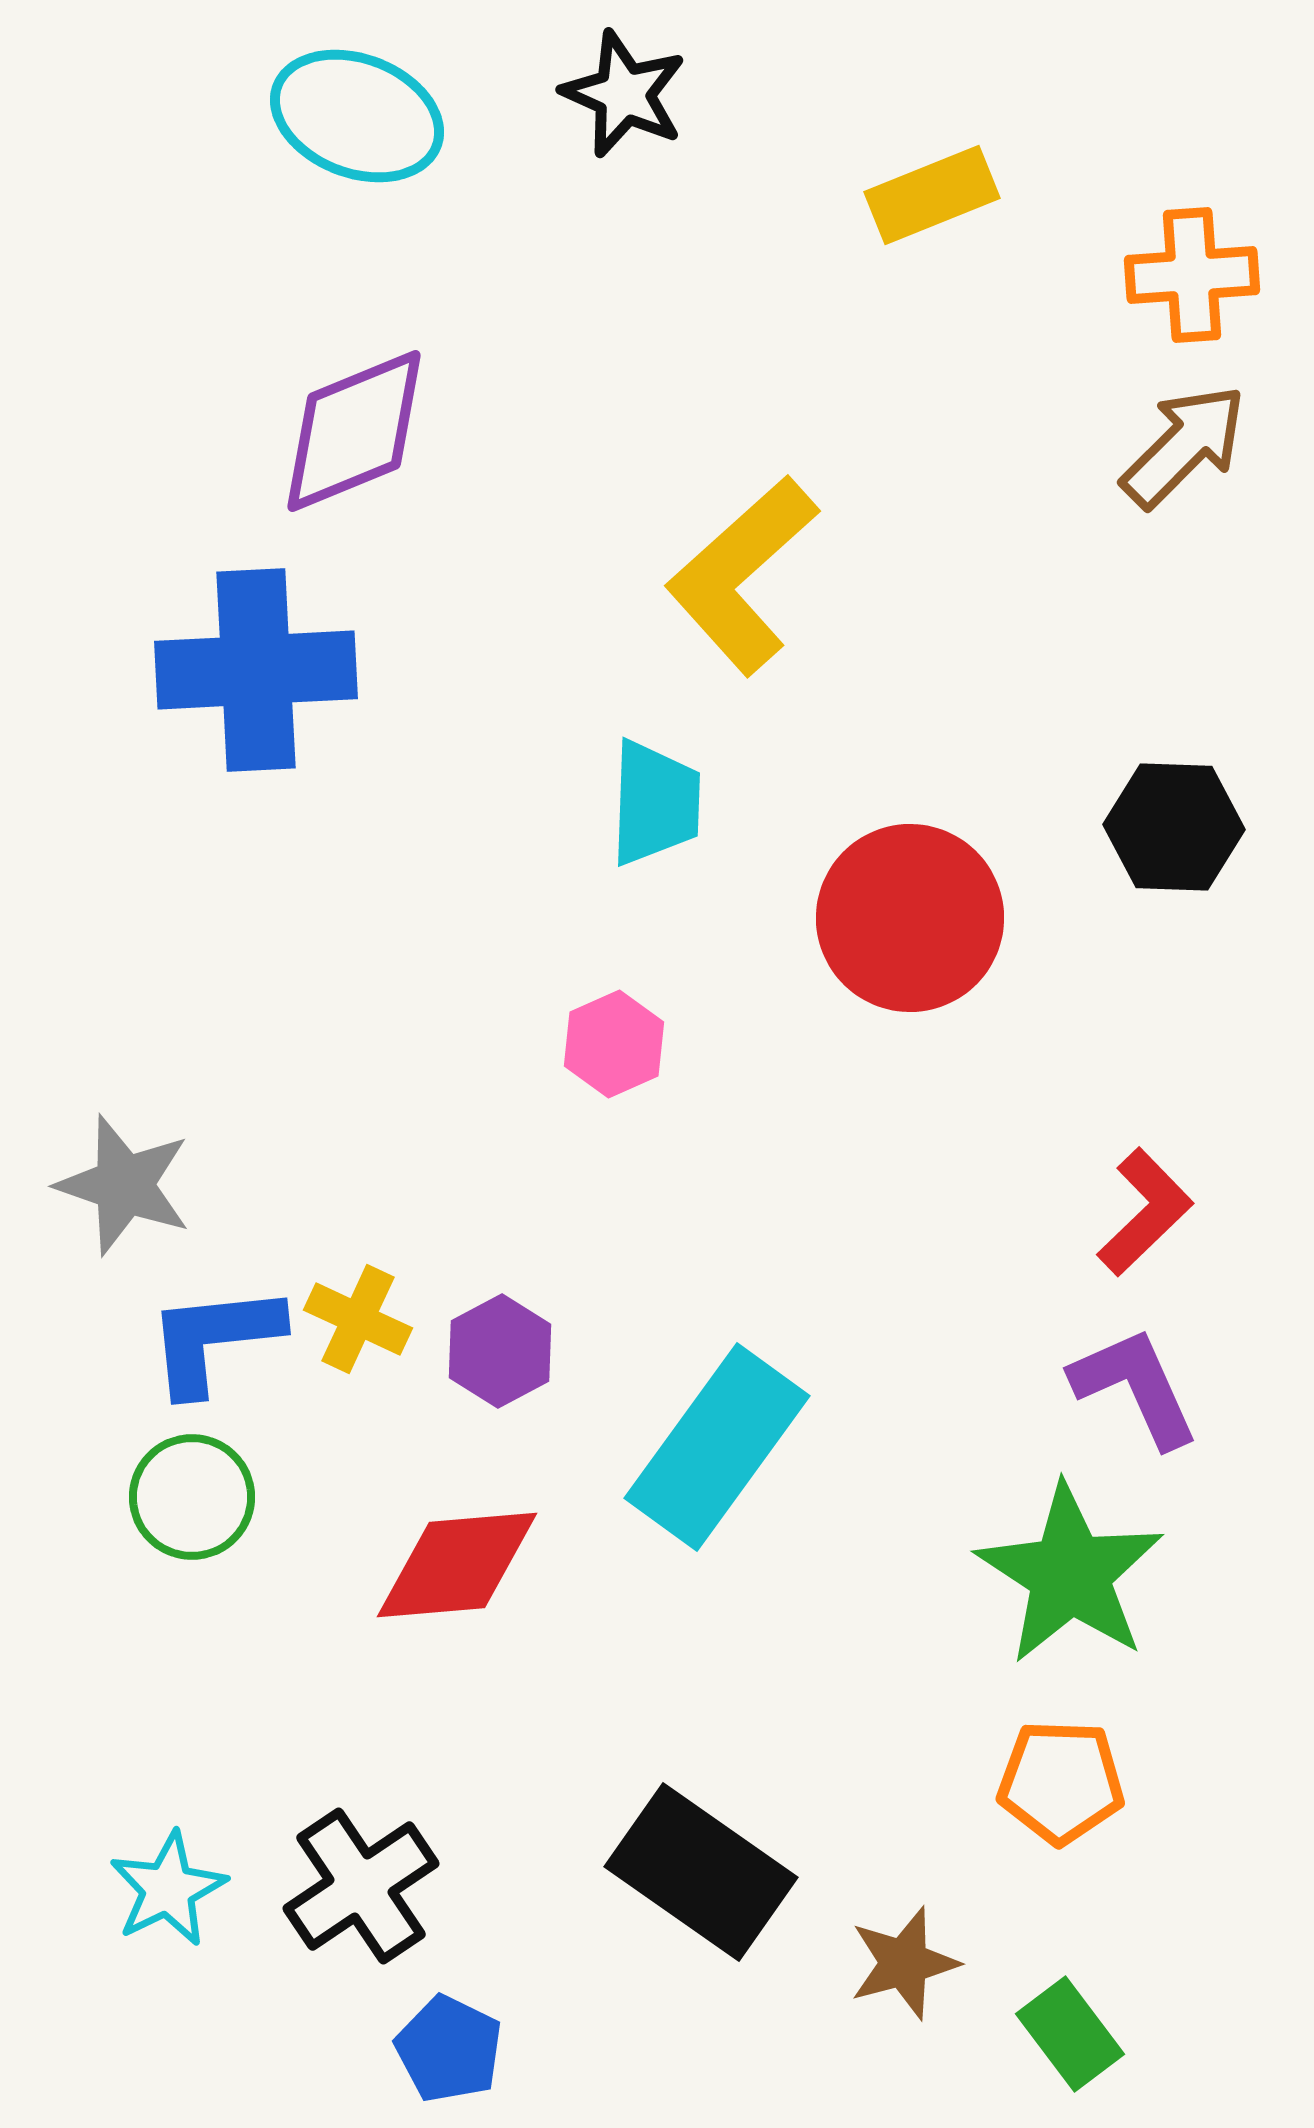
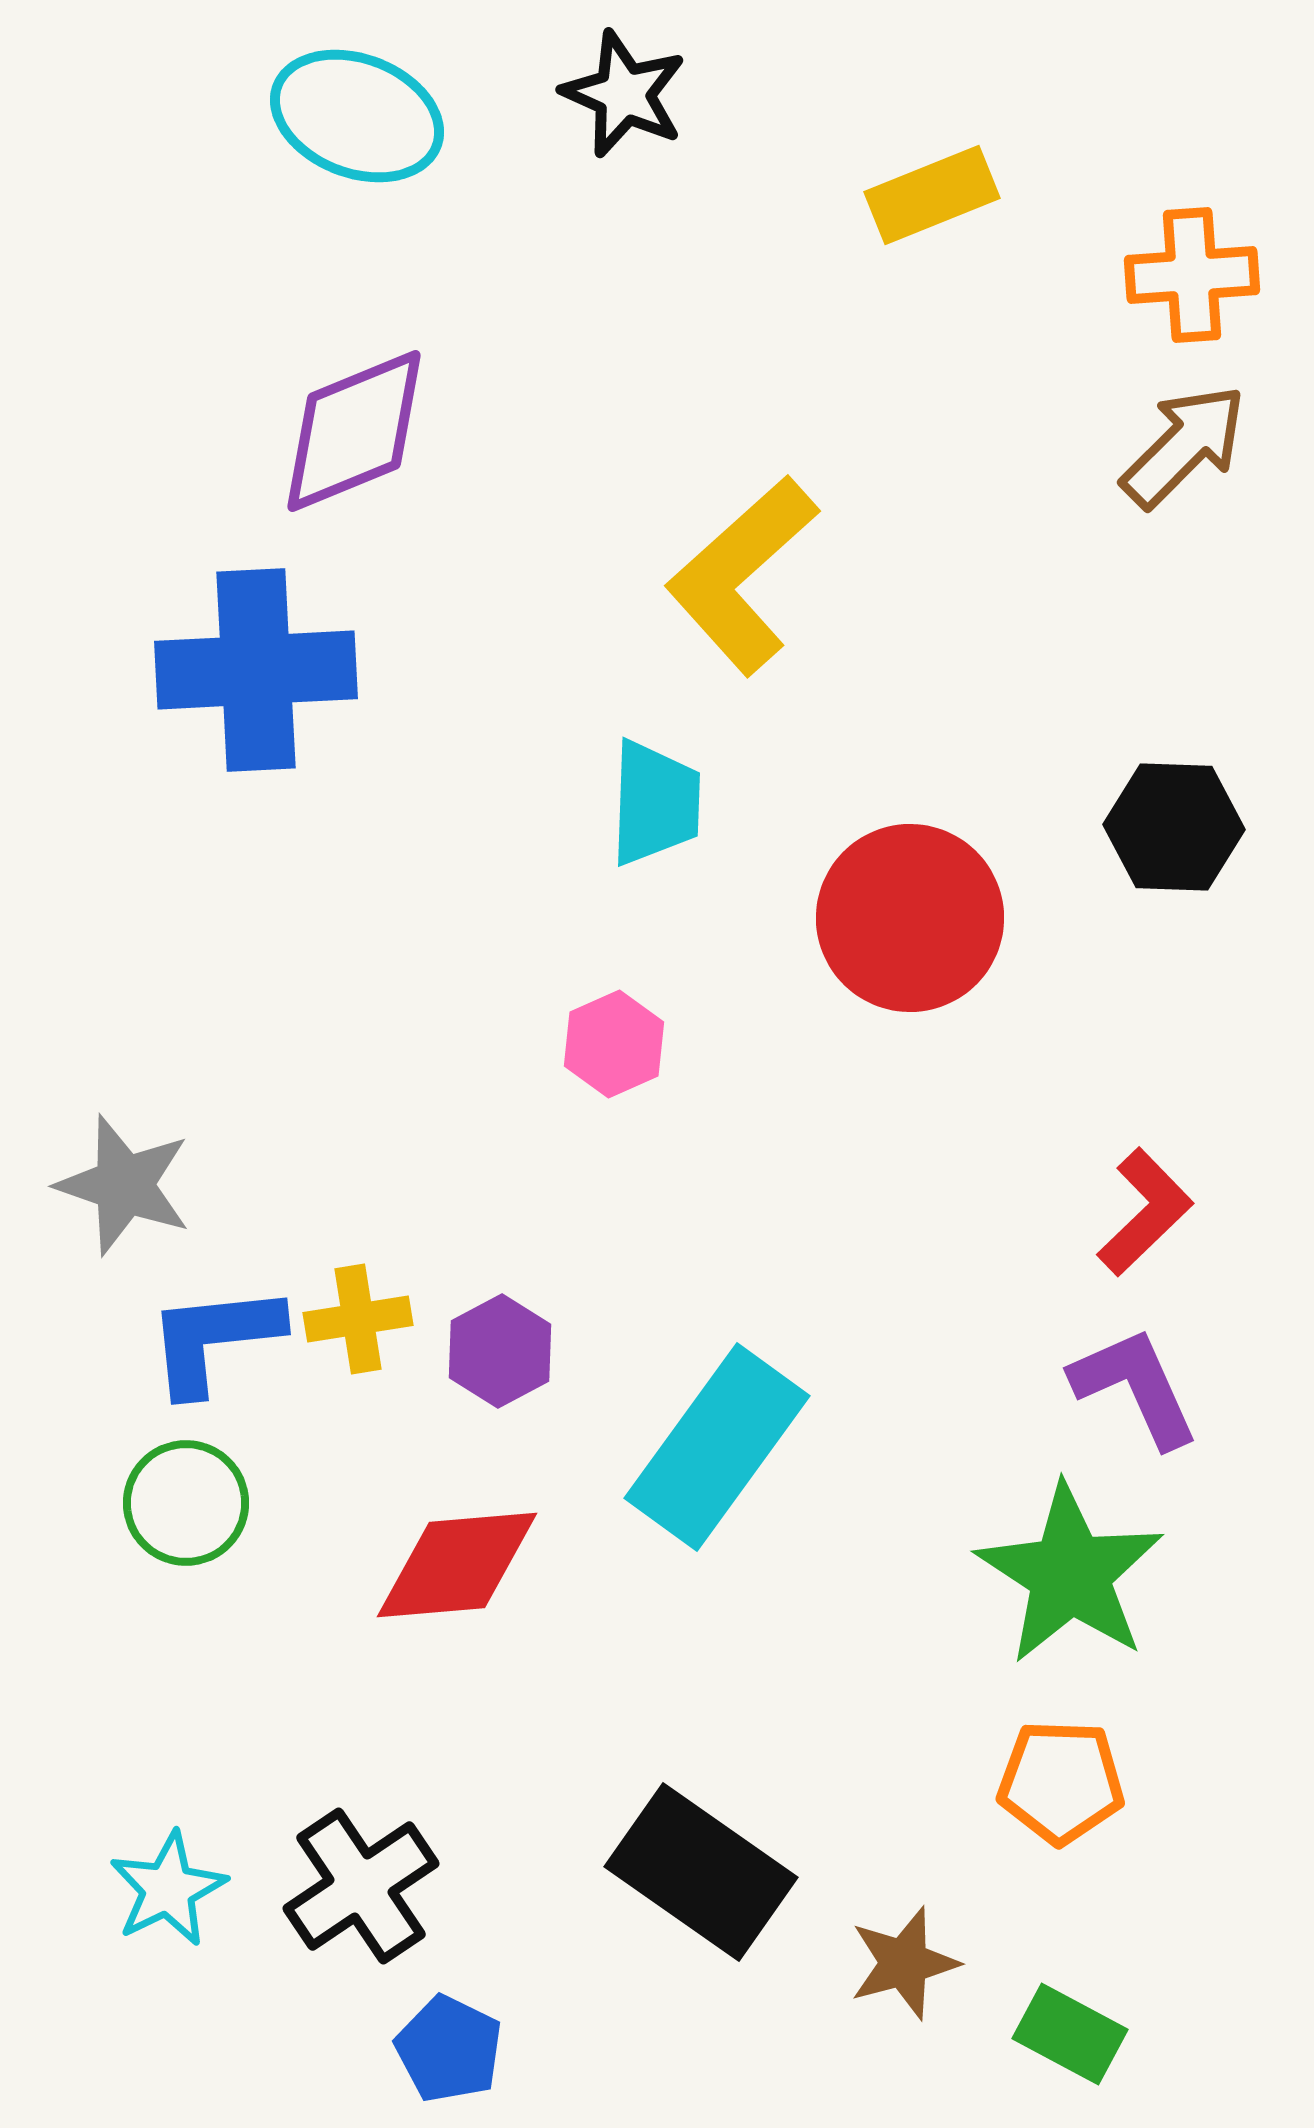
yellow cross: rotated 34 degrees counterclockwise
green circle: moved 6 px left, 6 px down
green rectangle: rotated 25 degrees counterclockwise
